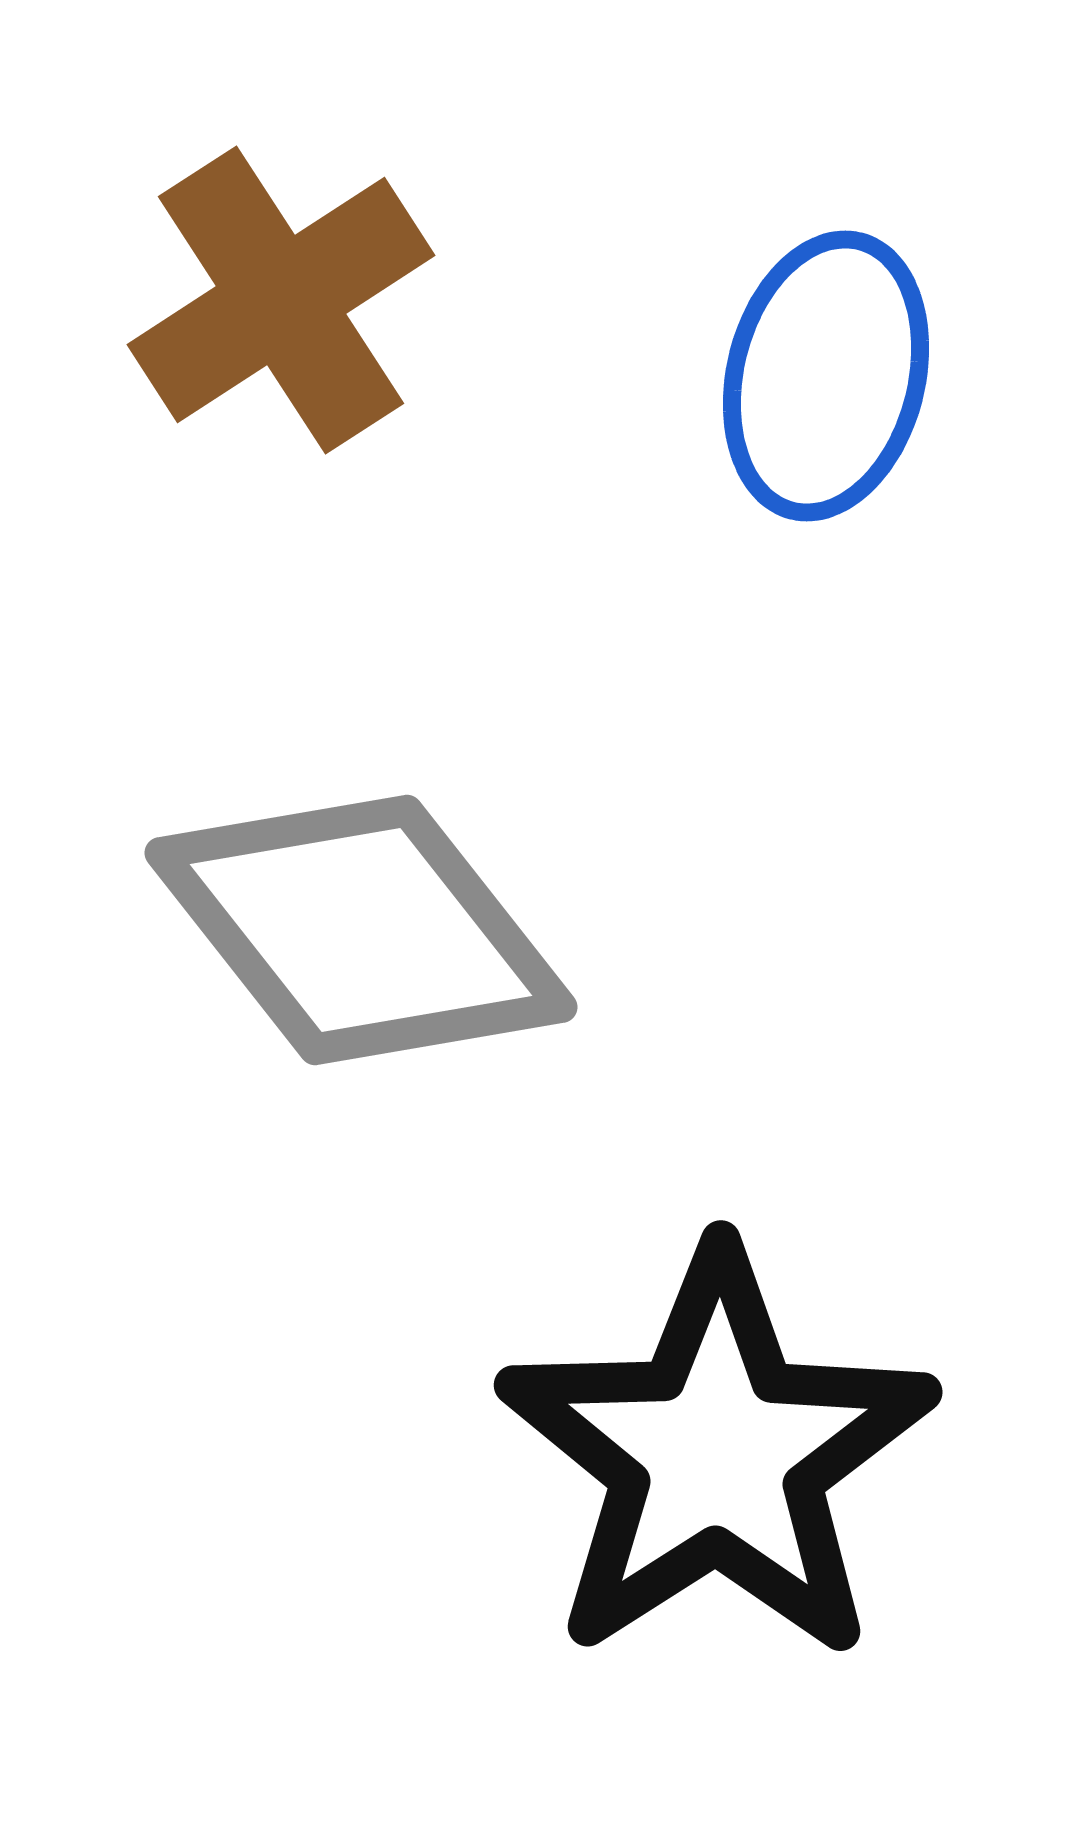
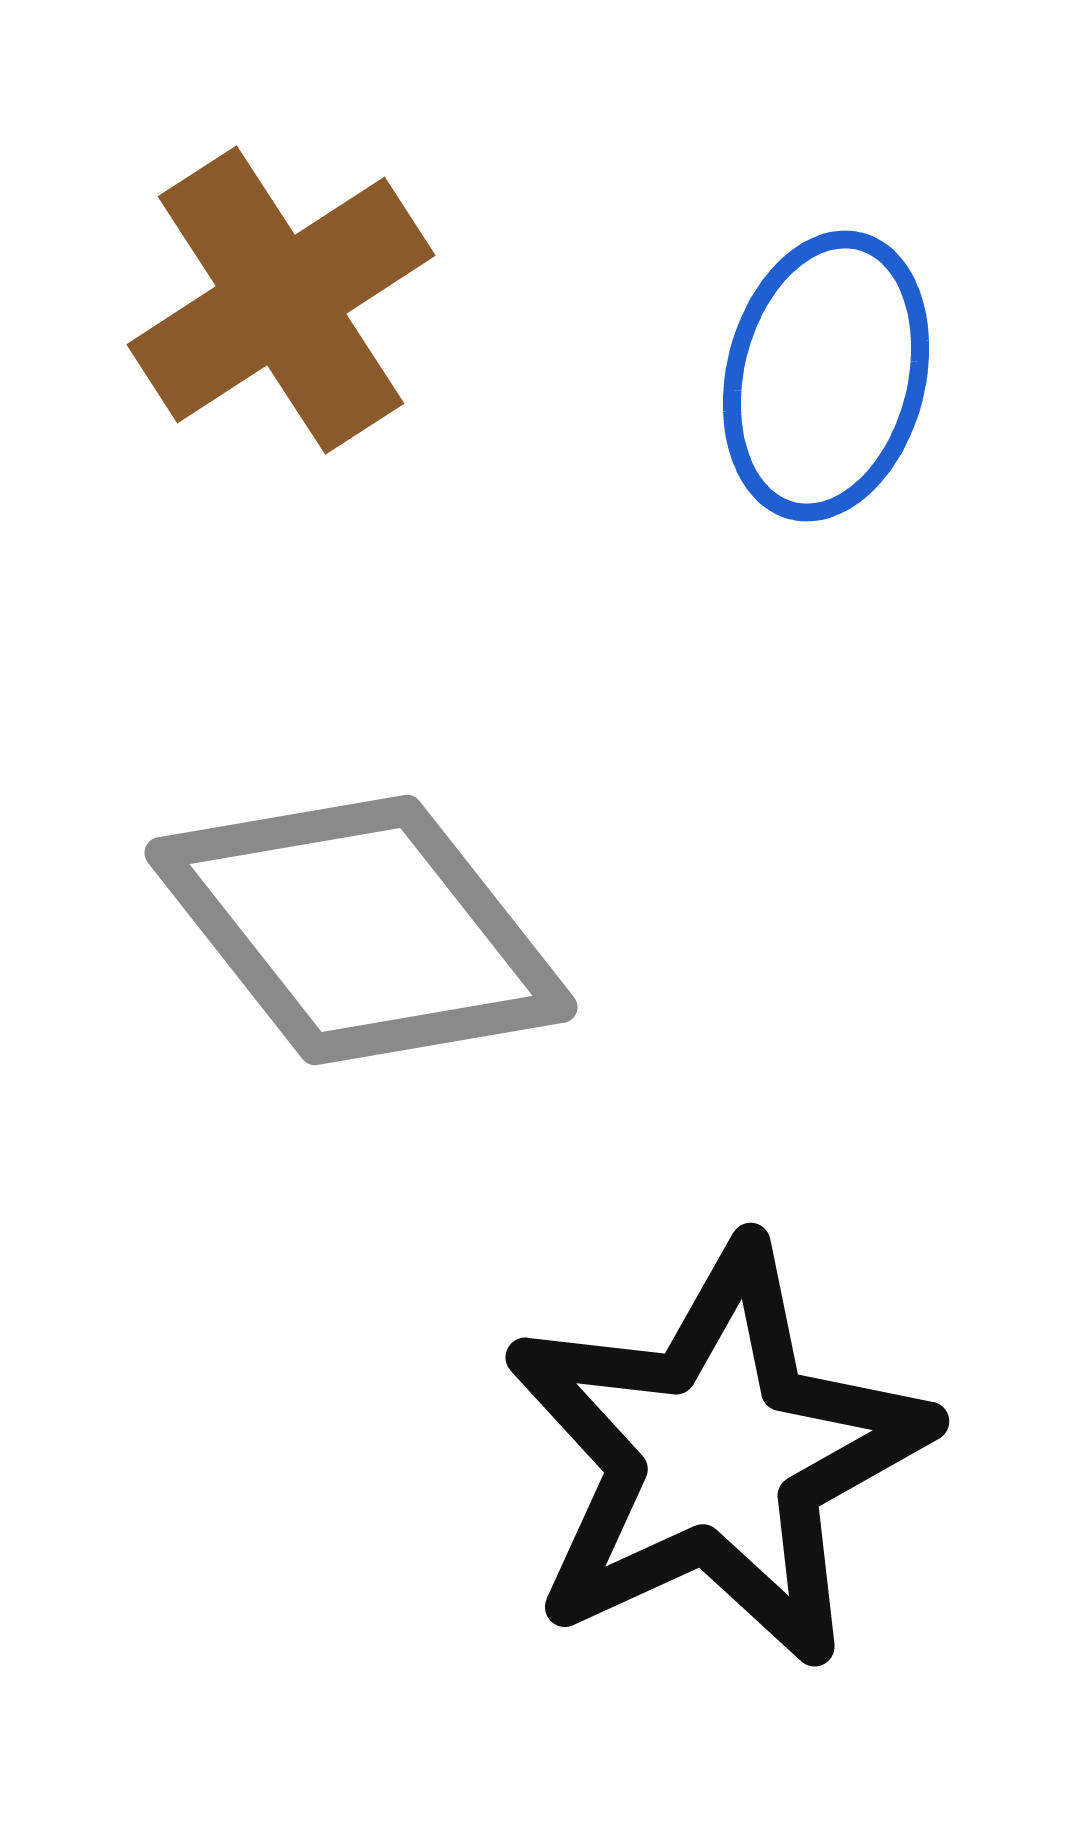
black star: rotated 8 degrees clockwise
